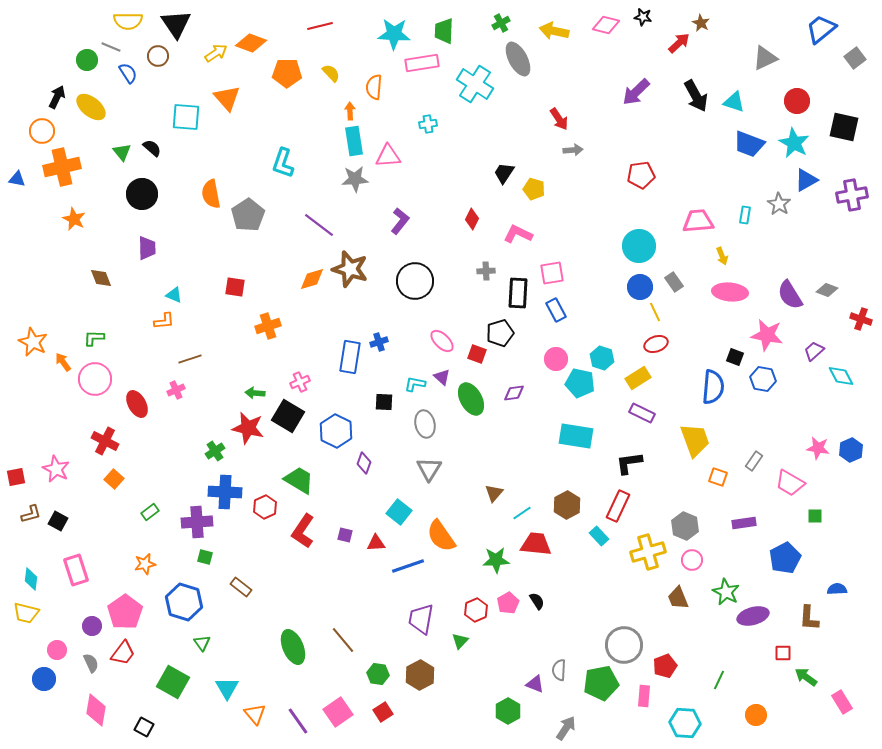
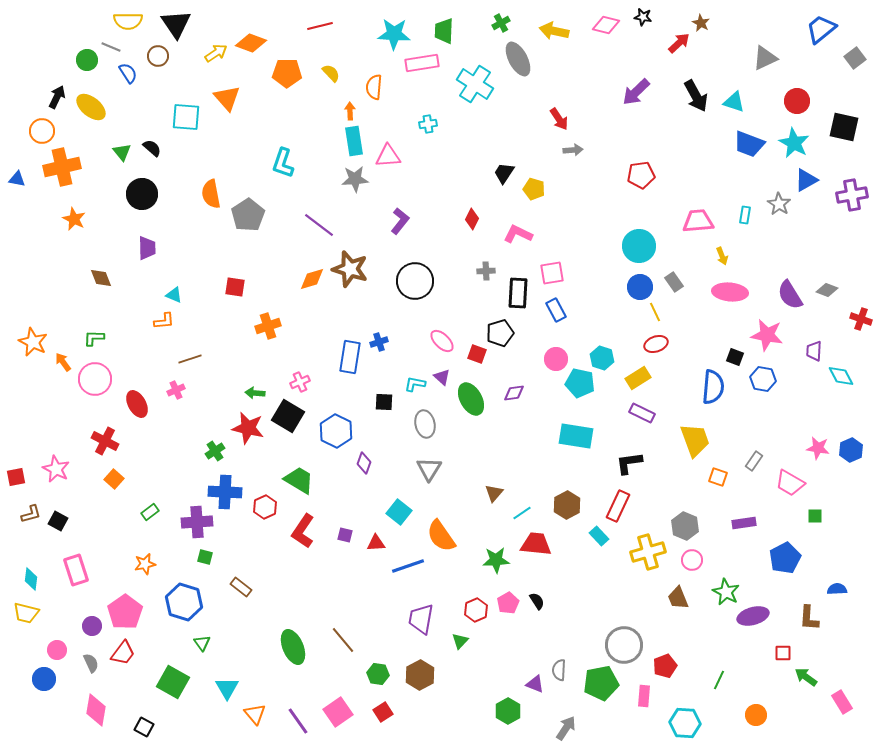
purple trapezoid at (814, 351): rotated 45 degrees counterclockwise
